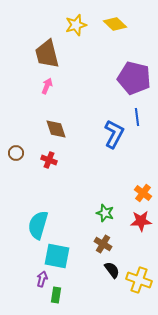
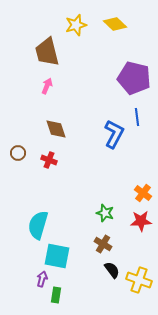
brown trapezoid: moved 2 px up
brown circle: moved 2 px right
